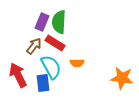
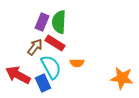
brown arrow: moved 1 px right, 1 px down
red arrow: rotated 35 degrees counterclockwise
blue rectangle: rotated 18 degrees counterclockwise
